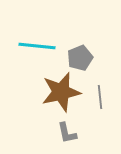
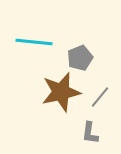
cyan line: moved 3 px left, 4 px up
gray line: rotated 45 degrees clockwise
gray L-shape: moved 23 px right; rotated 20 degrees clockwise
